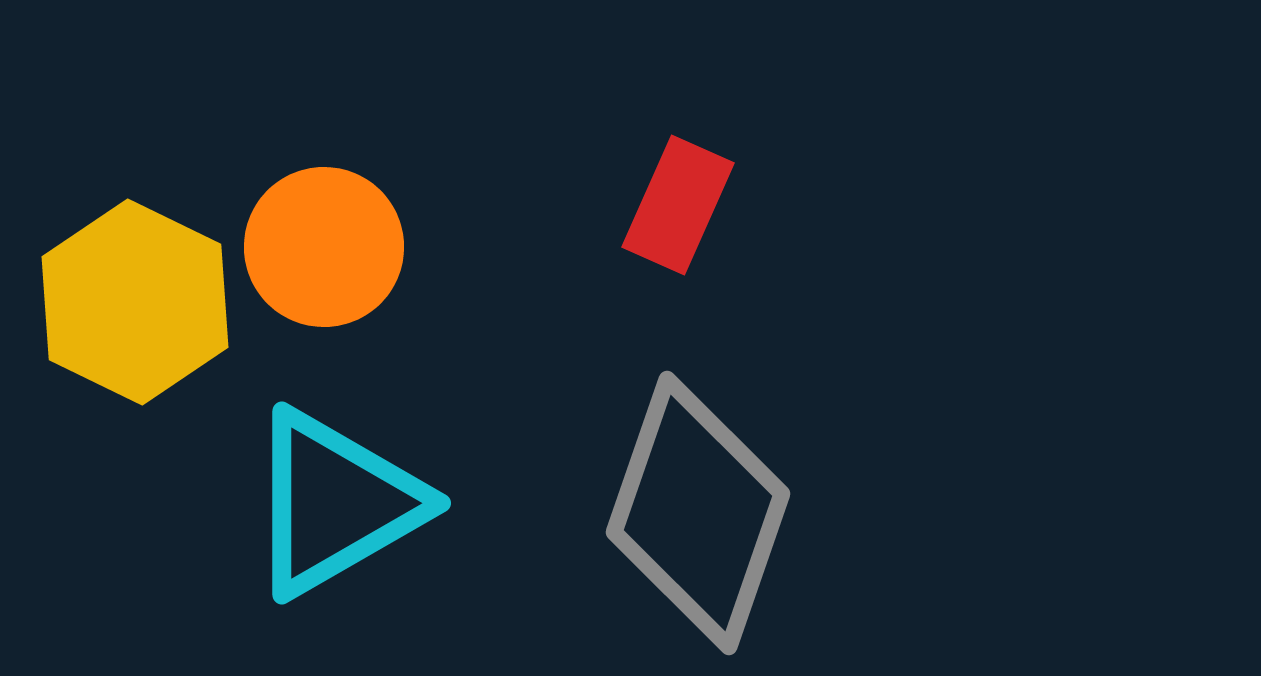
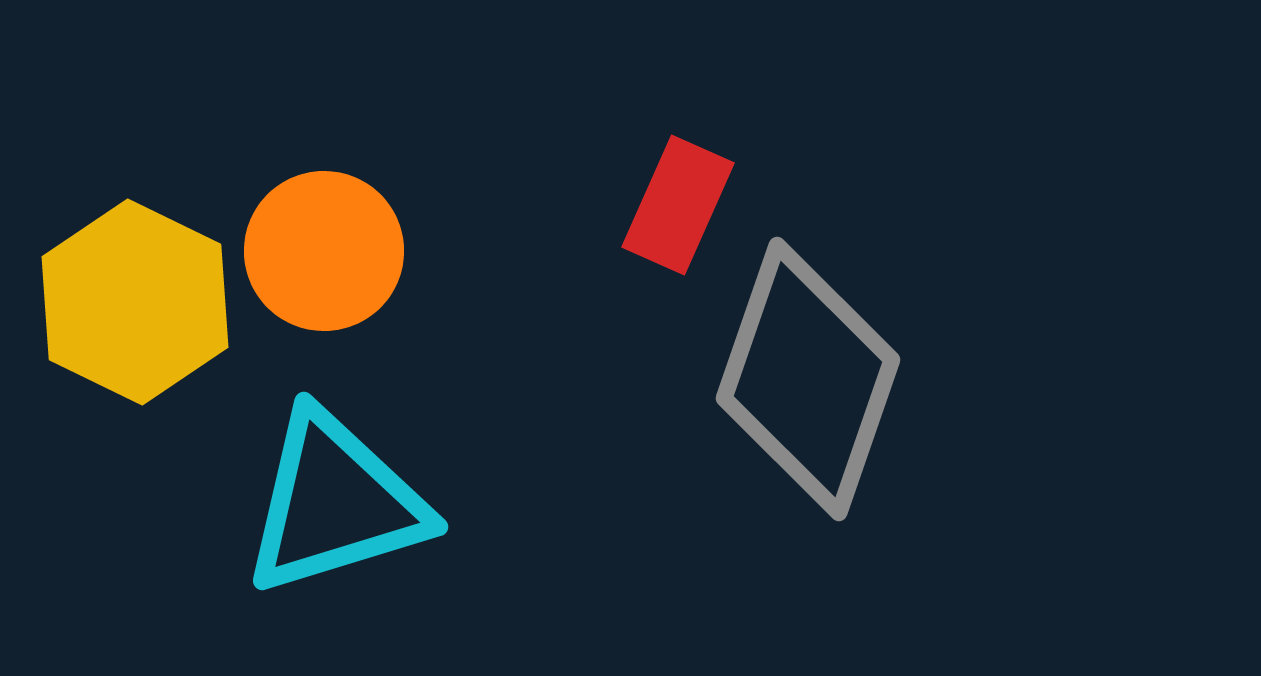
orange circle: moved 4 px down
cyan triangle: rotated 13 degrees clockwise
gray diamond: moved 110 px right, 134 px up
